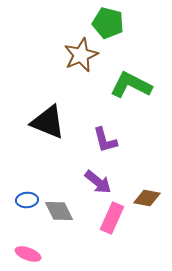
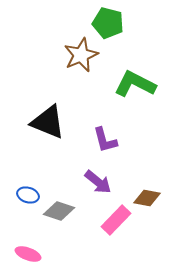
green L-shape: moved 4 px right, 1 px up
blue ellipse: moved 1 px right, 5 px up; rotated 20 degrees clockwise
gray diamond: rotated 44 degrees counterclockwise
pink rectangle: moved 4 px right, 2 px down; rotated 20 degrees clockwise
